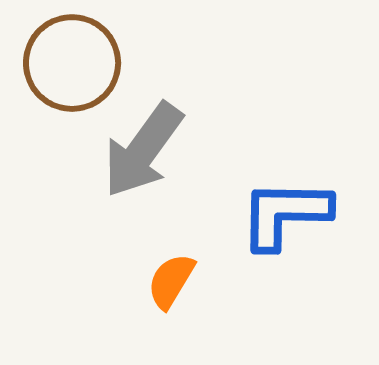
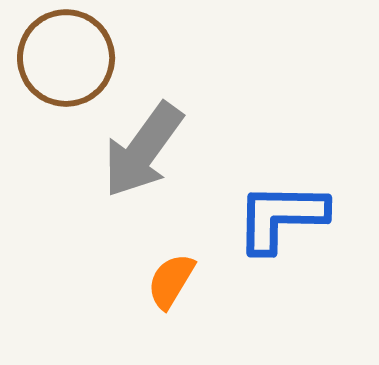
brown circle: moved 6 px left, 5 px up
blue L-shape: moved 4 px left, 3 px down
